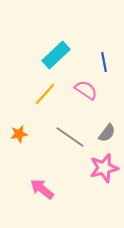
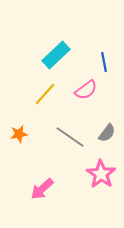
pink semicircle: rotated 110 degrees clockwise
pink star: moved 3 px left, 6 px down; rotated 24 degrees counterclockwise
pink arrow: rotated 80 degrees counterclockwise
